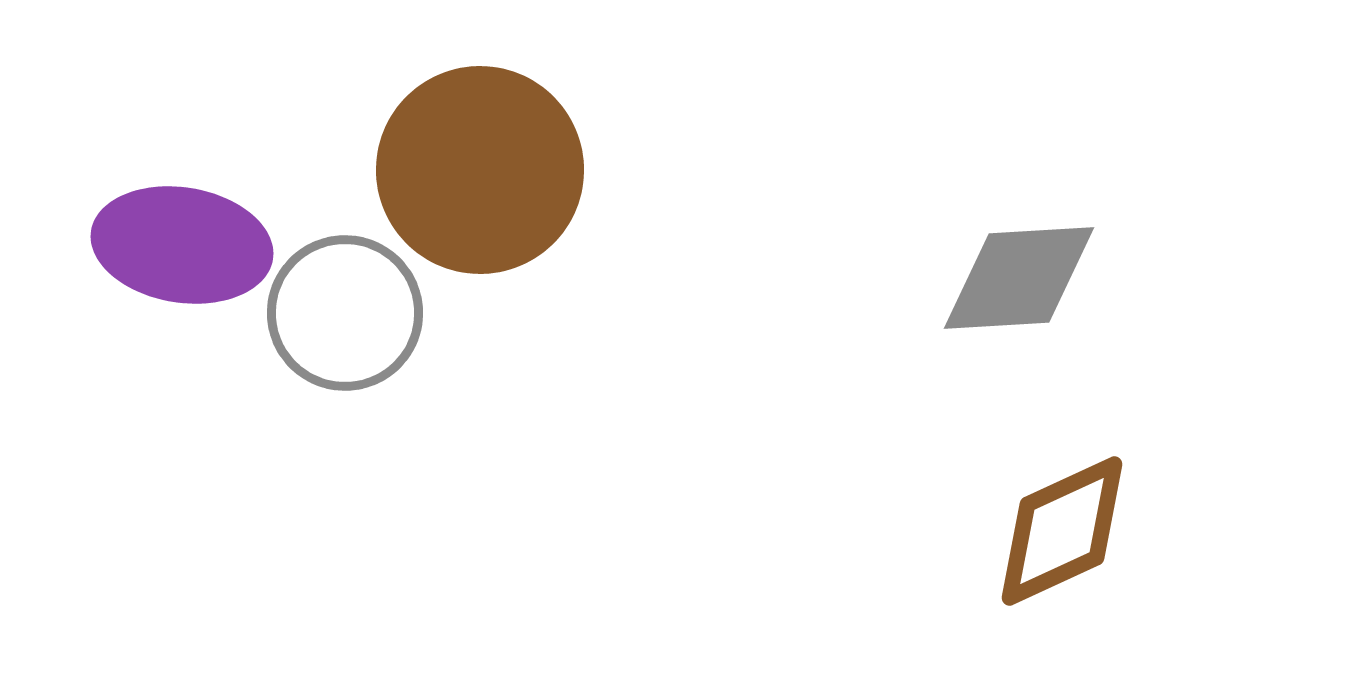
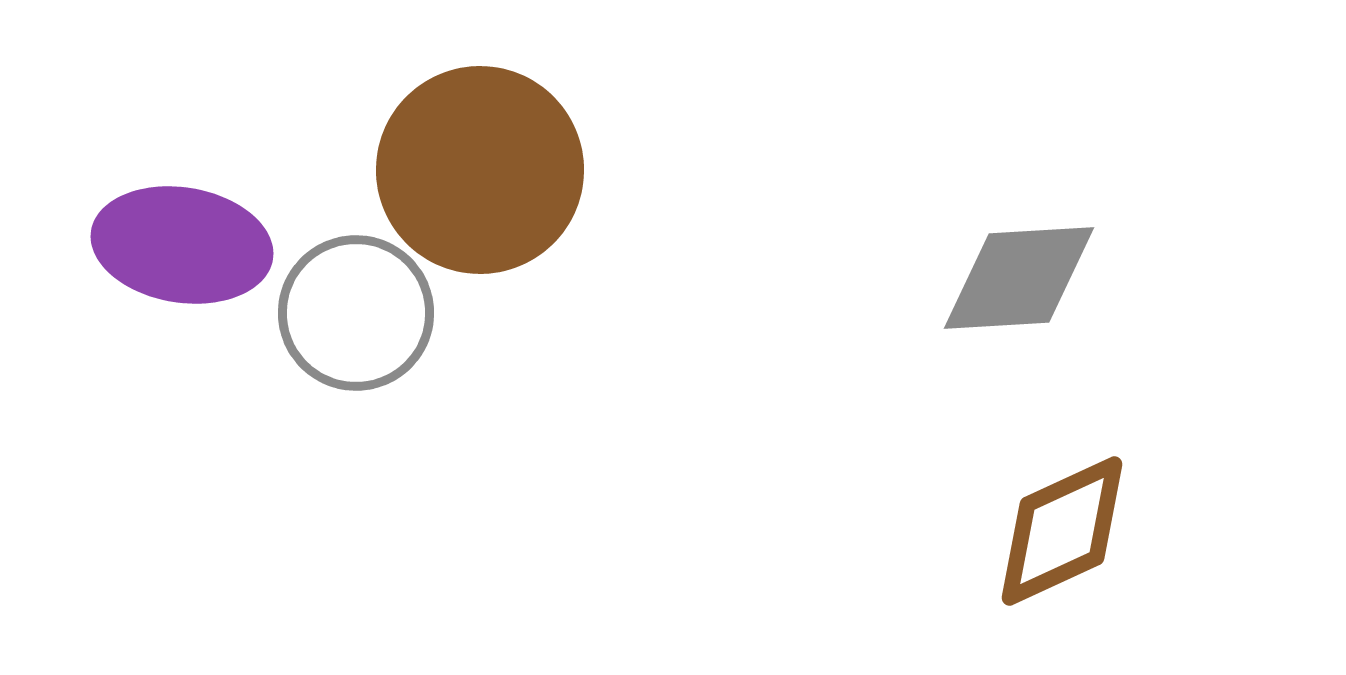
gray circle: moved 11 px right
